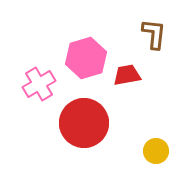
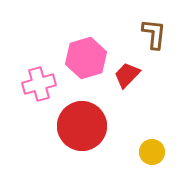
red trapezoid: rotated 36 degrees counterclockwise
pink cross: rotated 16 degrees clockwise
red circle: moved 2 px left, 3 px down
yellow circle: moved 4 px left, 1 px down
